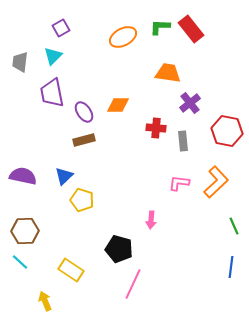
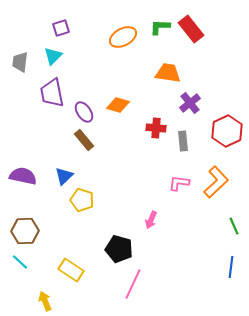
purple square: rotated 12 degrees clockwise
orange diamond: rotated 15 degrees clockwise
red hexagon: rotated 24 degrees clockwise
brown rectangle: rotated 65 degrees clockwise
pink arrow: rotated 18 degrees clockwise
